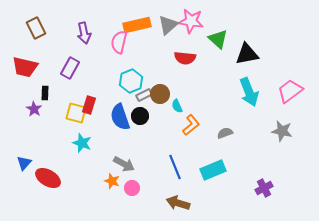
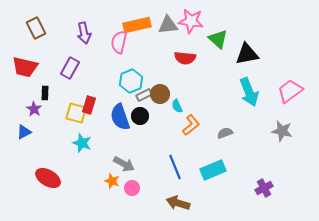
gray triangle: rotated 35 degrees clockwise
blue triangle: moved 31 px up; rotated 21 degrees clockwise
